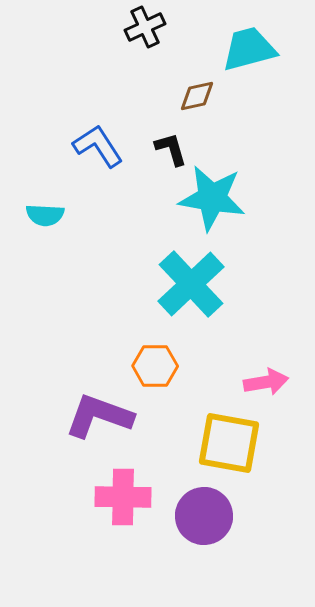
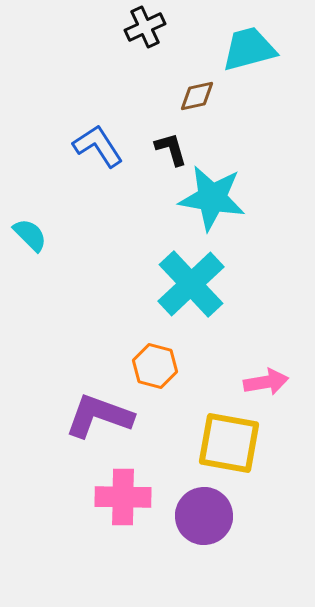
cyan semicircle: moved 15 px left, 20 px down; rotated 138 degrees counterclockwise
orange hexagon: rotated 15 degrees clockwise
